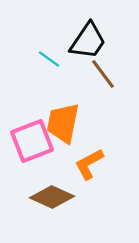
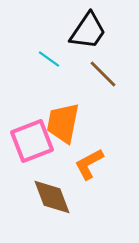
black trapezoid: moved 10 px up
brown line: rotated 8 degrees counterclockwise
brown diamond: rotated 45 degrees clockwise
